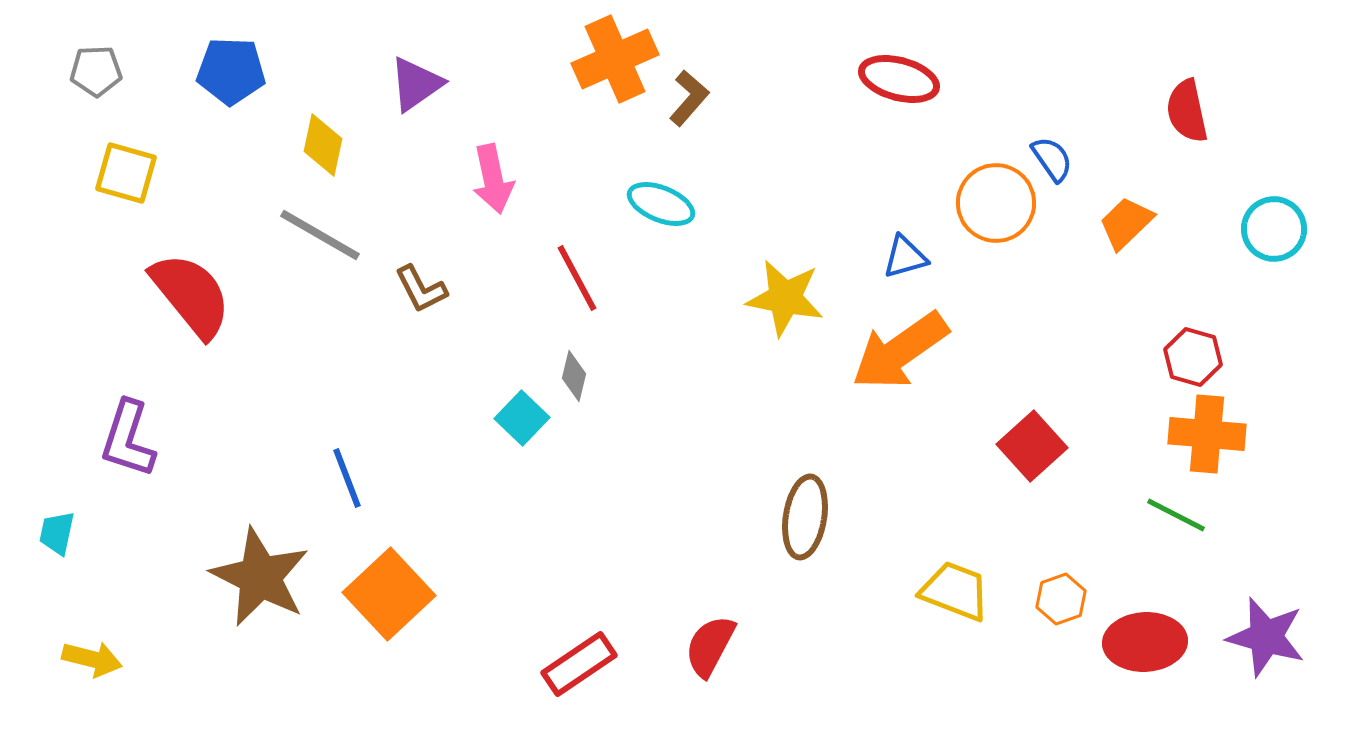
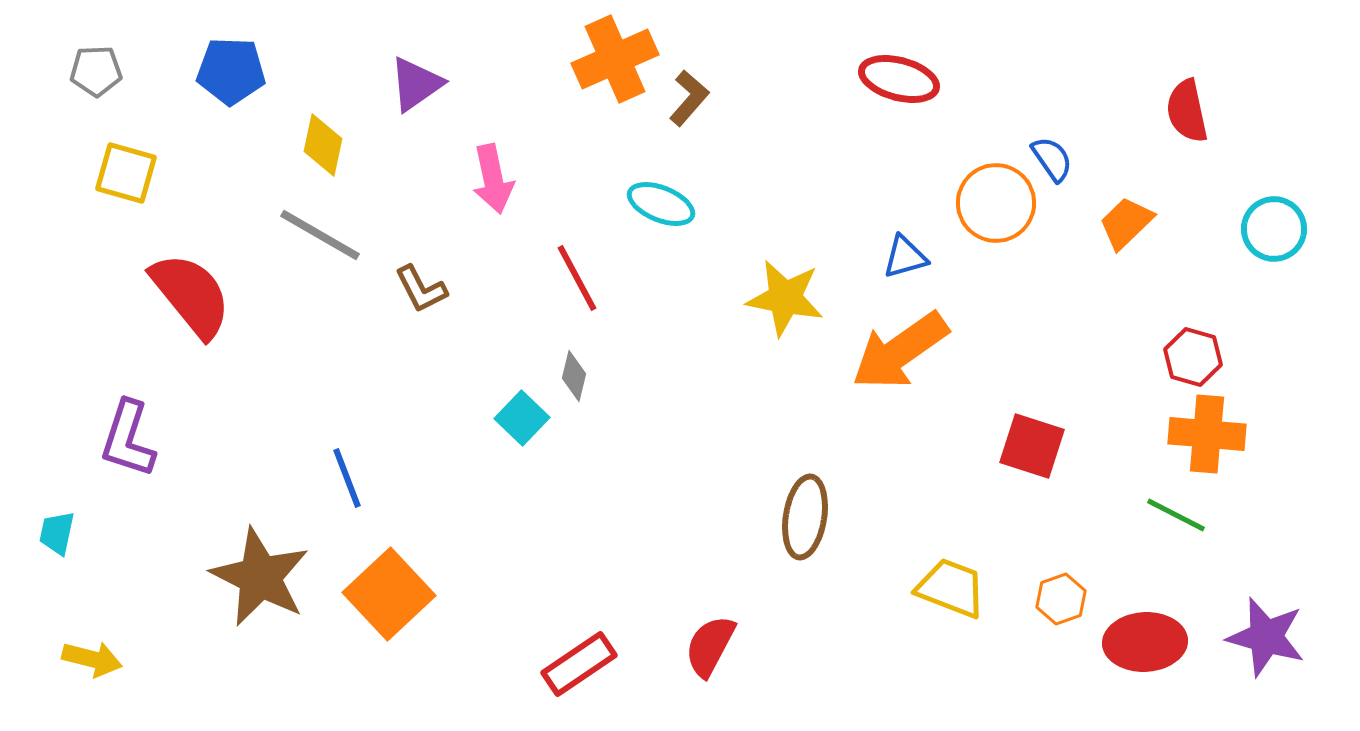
red square at (1032, 446): rotated 30 degrees counterclockwise
yellow trapezoid at (955, 591): moved 4 px left, 3 px up
